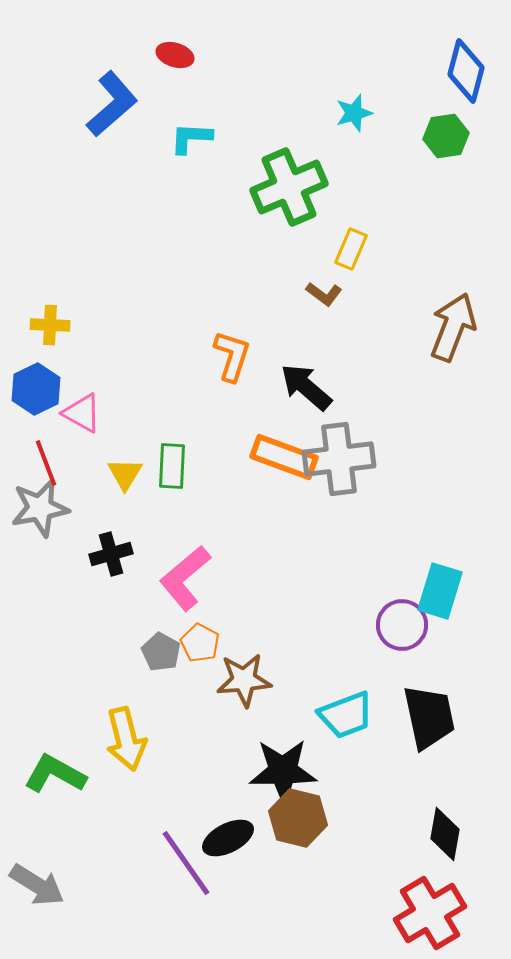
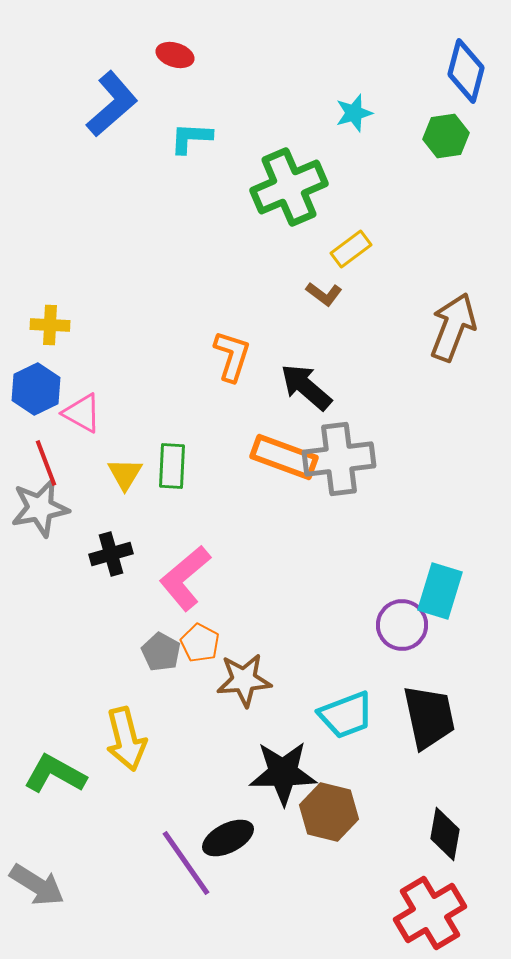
yellow rectangle: rotated 30 degrees clockwise
black star: moved 2 px down
brown hexagon: moved 31 px right, 6 px up
